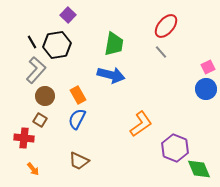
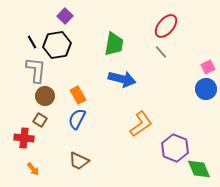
purple square: moved 3 px left, 1 px down
gray L-shape: rotated 36 degrees counterclockwise
blue arrow: moved 11 px right, 4 px down
